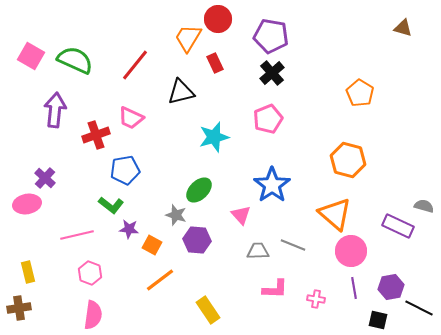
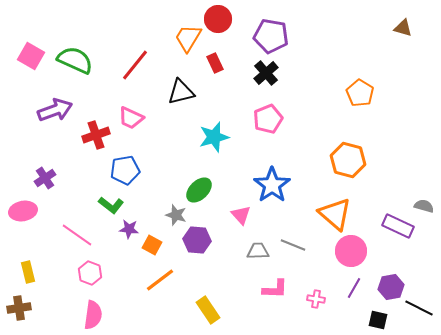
black cross at (272, 73): moved 6 px left
purple arrow at (55, 110): rotated 64 degrees clockwise
purple cross at (45, 178): rotated 15 degrees clockwise
pink ellipse at (27, 204): moved 4 px left, 7 px down
pink line at (77, 235): rotated 48 degrees clockwise
purple line at (354, 288): rotated 40 degrees clockwise
